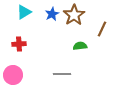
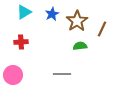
brown star: moved 3 px right, 6 px down
red cross: moved 2 px right, 2 px up
